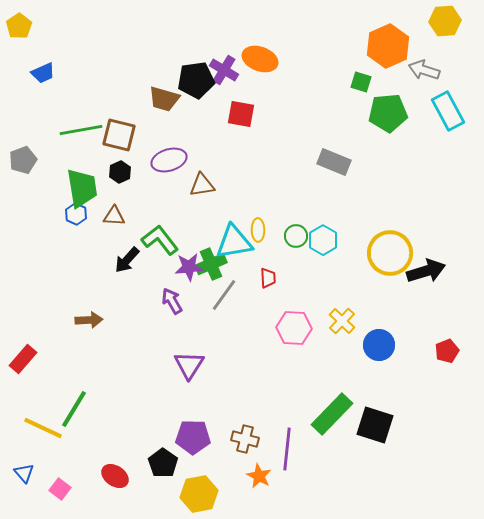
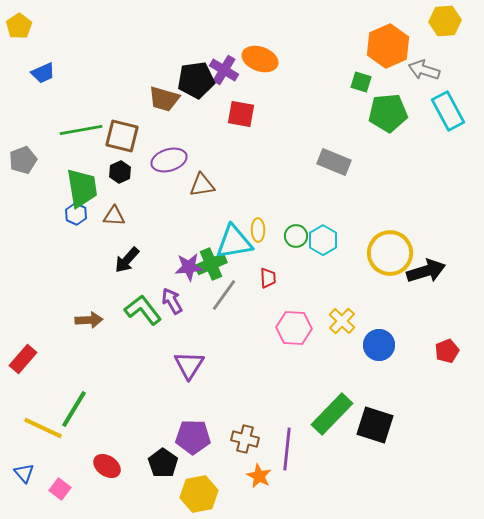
brown square at (119, 135): moved 3 px right, 1 px down
green L-shape at (160, 240): moved 17 px left, 70 px down
red ellipse at (115, 476): moved 8 px left, 10 px up
